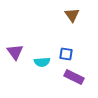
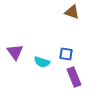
brown triangle: moved 3 px up; rotated 35 degrees counterclockwise
cyan semicircle: rotated 21 degrees clockwise
purple rectangle: rotated 42 degrees clockwise
